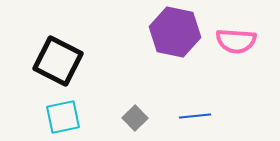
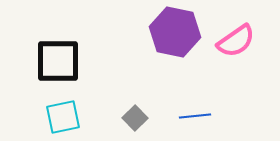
pink semicircle: rotated 39 degrees counterclockwise
black square: rotated 27 degrees counterclockwise
